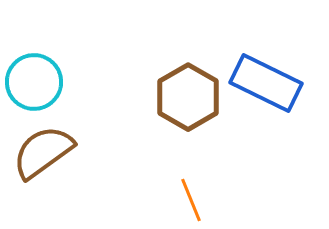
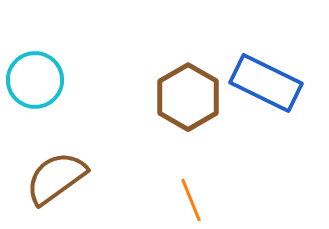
cyan circle: moved 1 px right, 2 px up
brown semicircle: moved 13 px right, 26 px down
